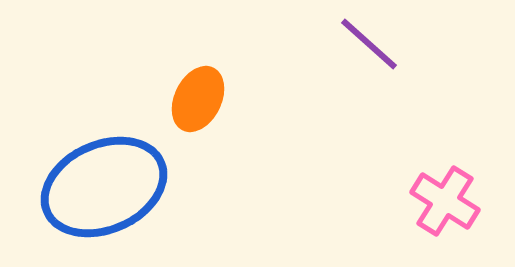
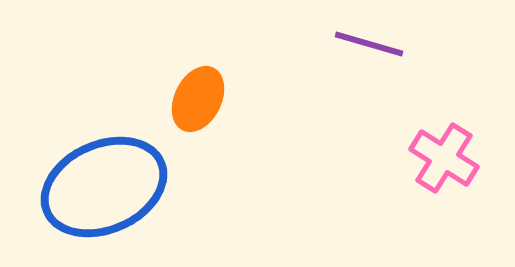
purple line: rotated 26 degrees counterclockwise
pink cross: moved 1 px left, 43 px up
